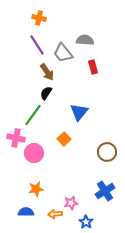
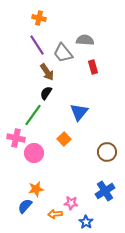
pink star: rotated 16 degrees clockwise
blue semicircle: moved 1 px left, 6 px up; rotated 49 degrees counterclockwise
